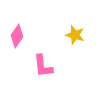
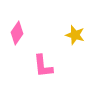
pink diamond: moved 3 px up
